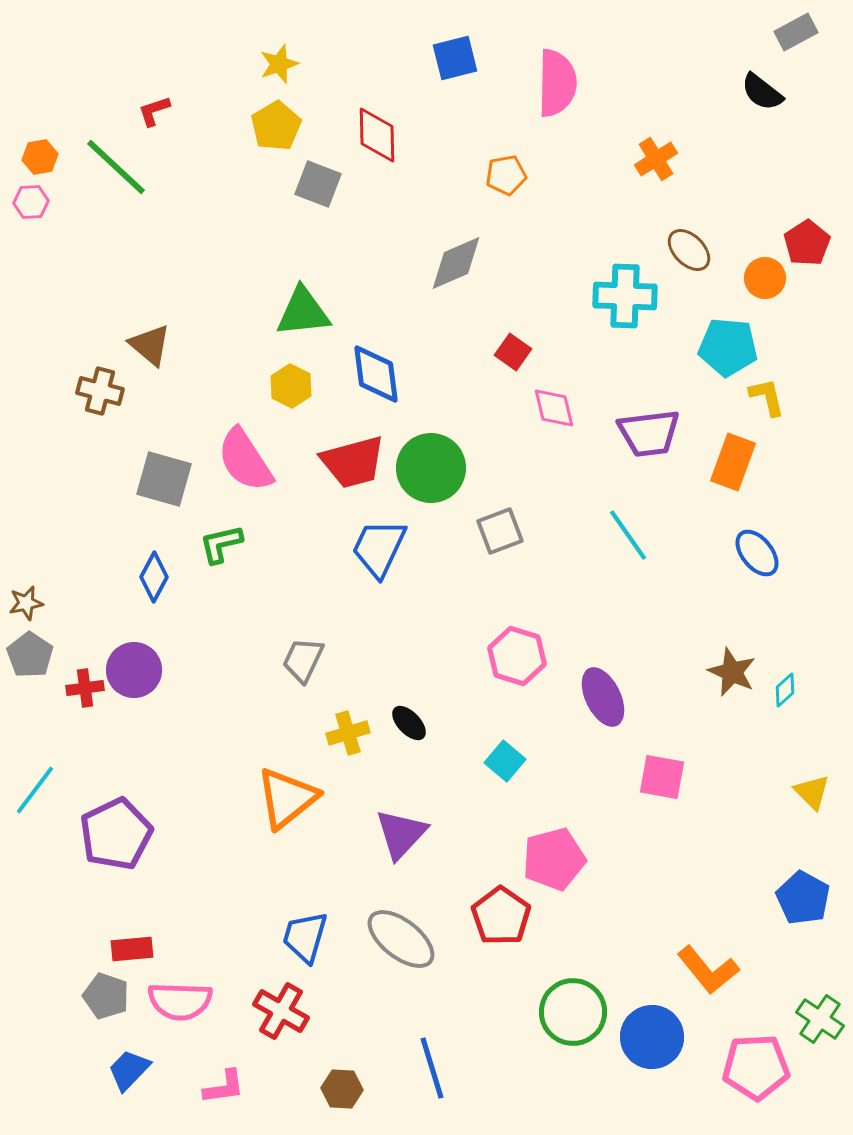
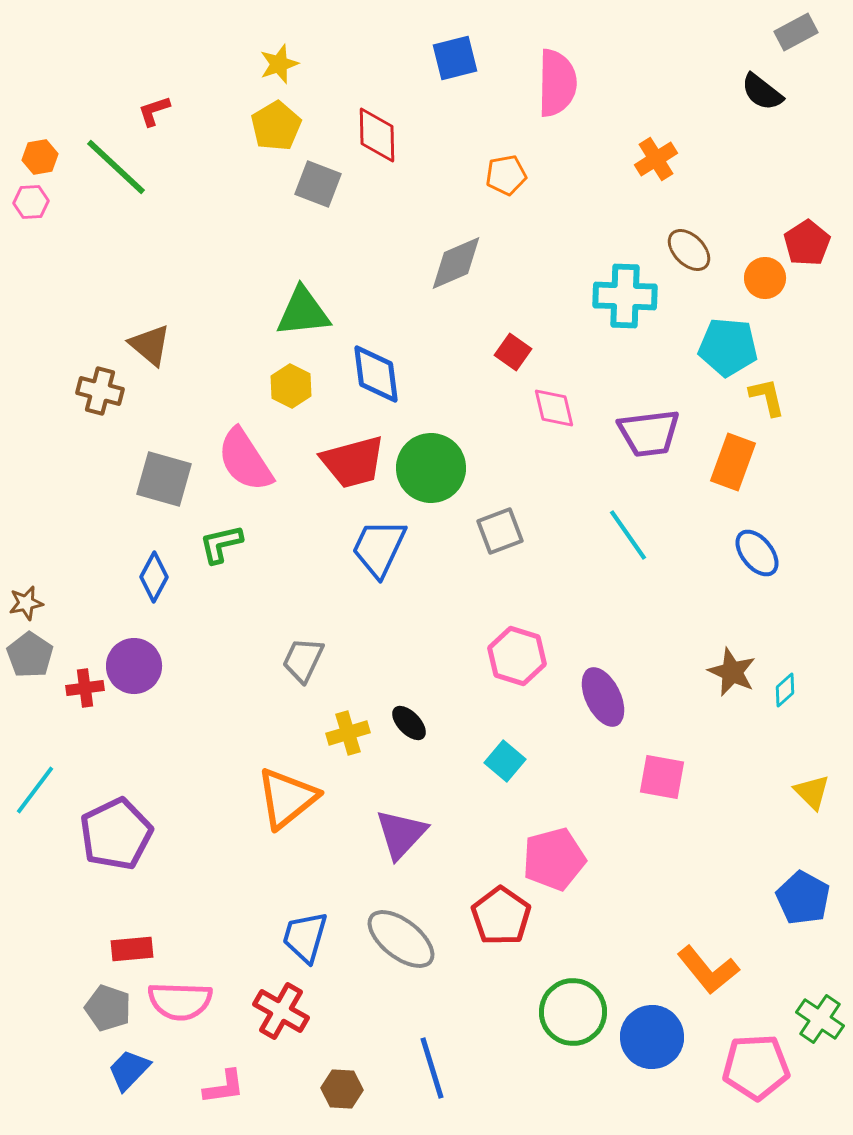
purple circle at (134, 670): moved 4 px up
gray pentagon at (106, 996): moved 2 px right, 12 px down
